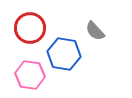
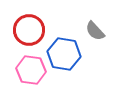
red circle: moved 1 px left, 2 px down
pink hexagon: moved 1 px right, 5 px up
